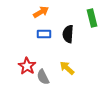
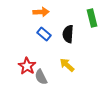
orange arrow: rotated 28 degrees clockwise
blue rectangle: rotated 40 degrees clockwise
yellow arrow: moved 3 px up
gray semicircle: moved 2 px left
